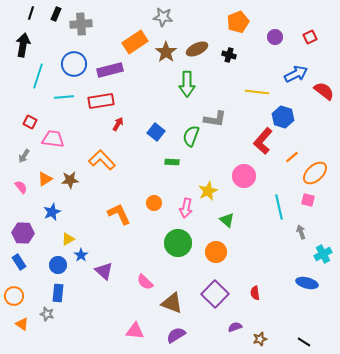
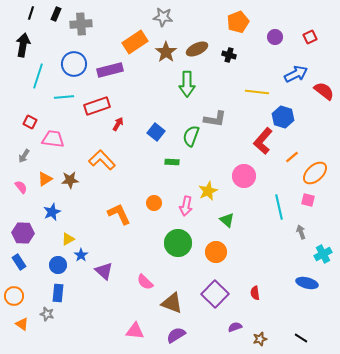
red rectangle at (101, 101): moved 4 px left, 5 px down; rotated 10 degrees counterclockwise
pink arrow at (186, 208): moved 2 px up
black line at (304, 342): moved 3 px left, 4 px up
